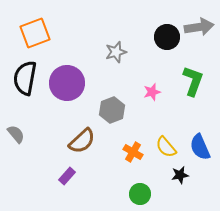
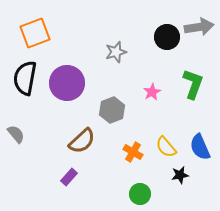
green L-shape: moved 3 px down
pink star: rotated 12 degrees counterclockwise
purple rectangle: moved 2 px right, 1 px down
